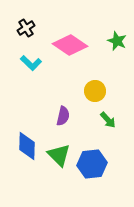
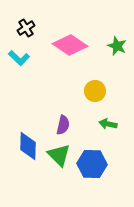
green star: moved 5 px down
cyan L-shape: moved 12 px left, 5 px up
purple semicircle: moved 9 px down
green arrow: moved 4 px down; rotated 144 degrees clockwise
blue diamond: moved 1 px right
blue hexagon: rotated 8 degrees clockwise
